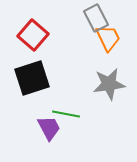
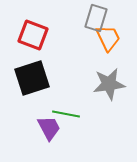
gray rectangle: rotated 44 degrees clockwise
red square: rotated 20 degrees counterclockwise
